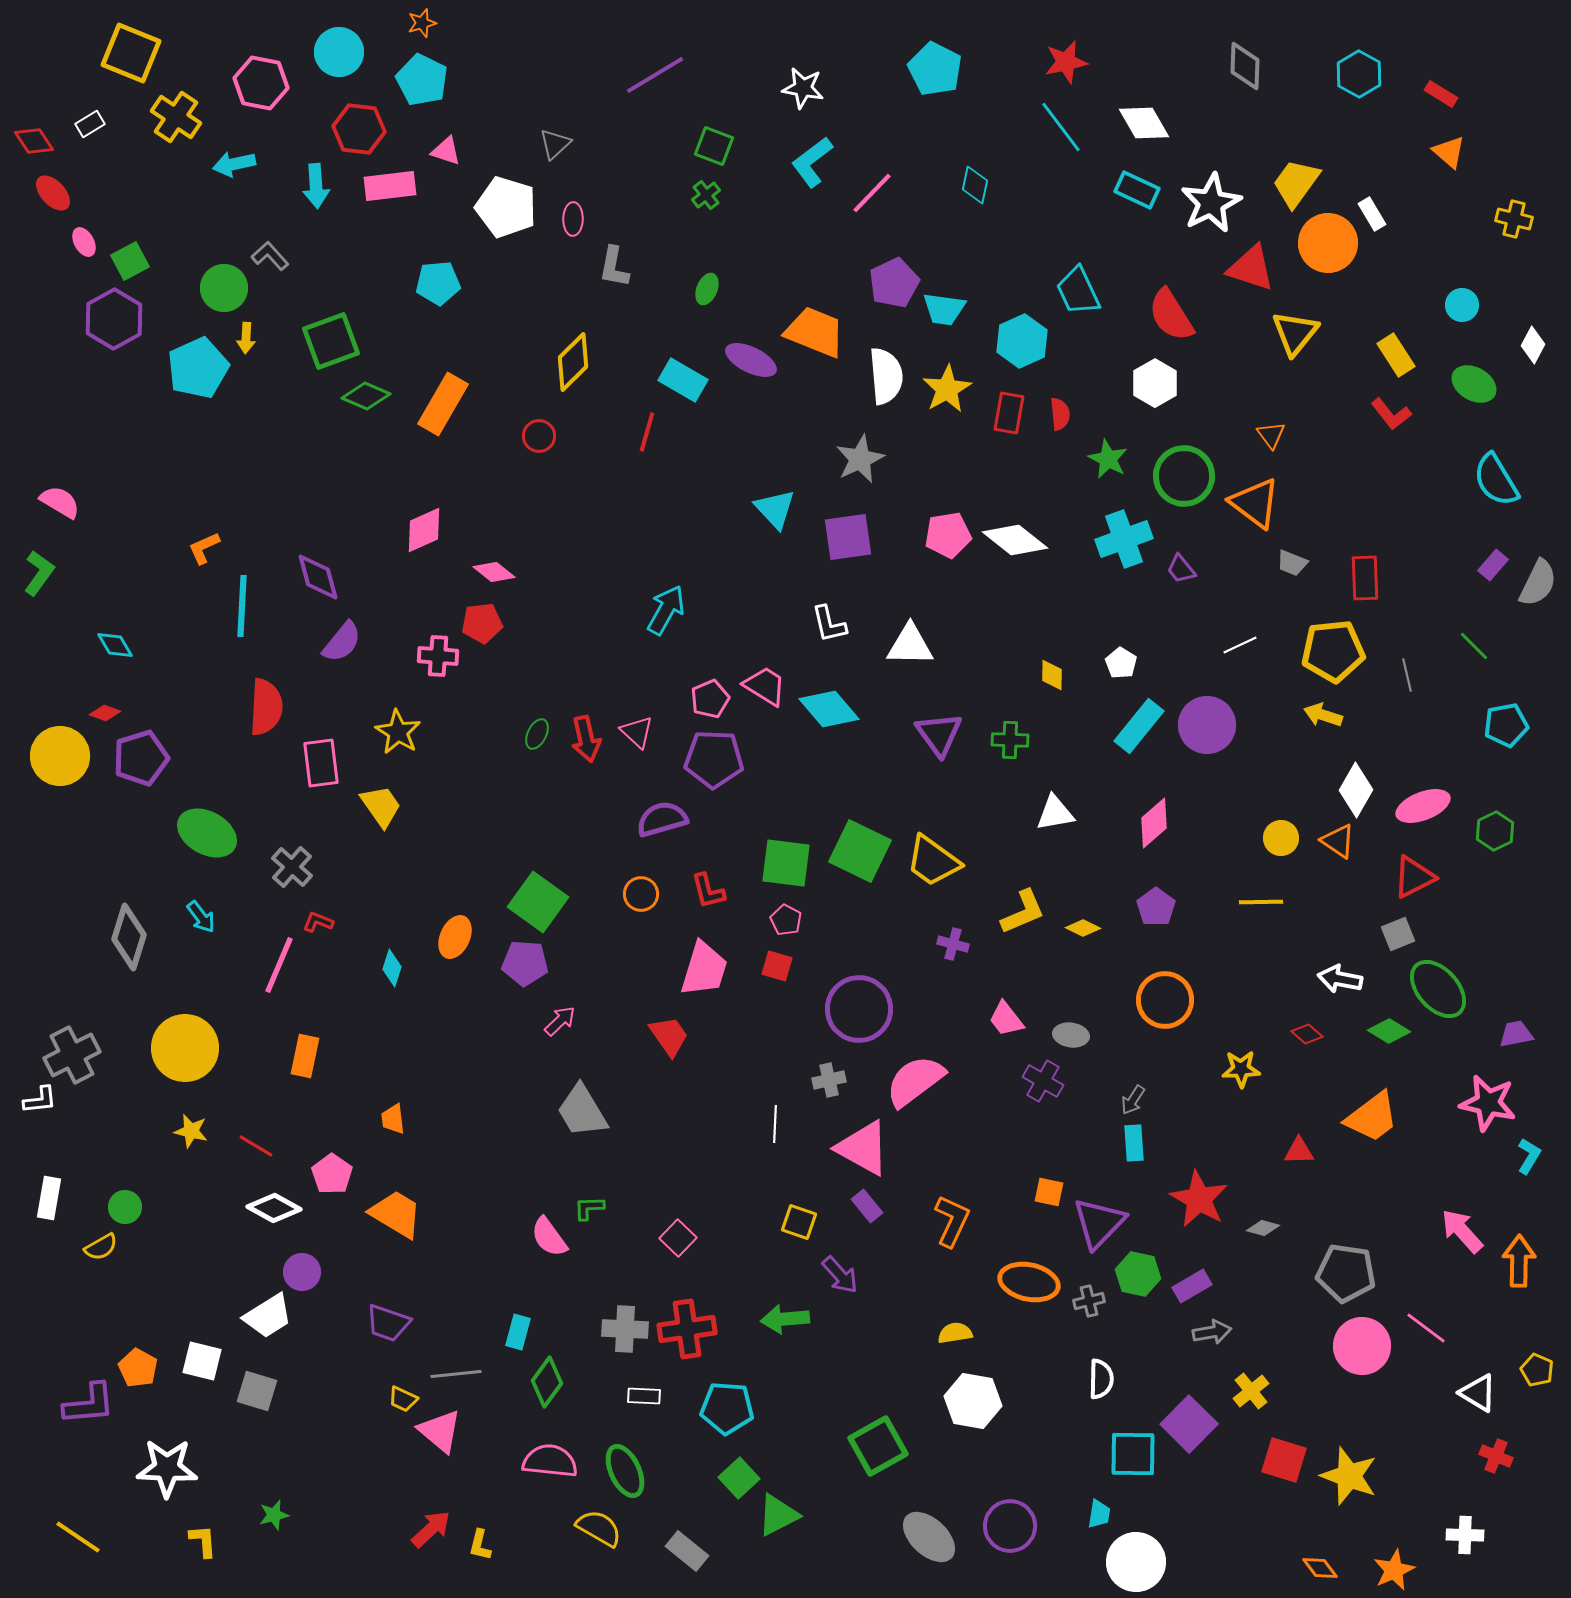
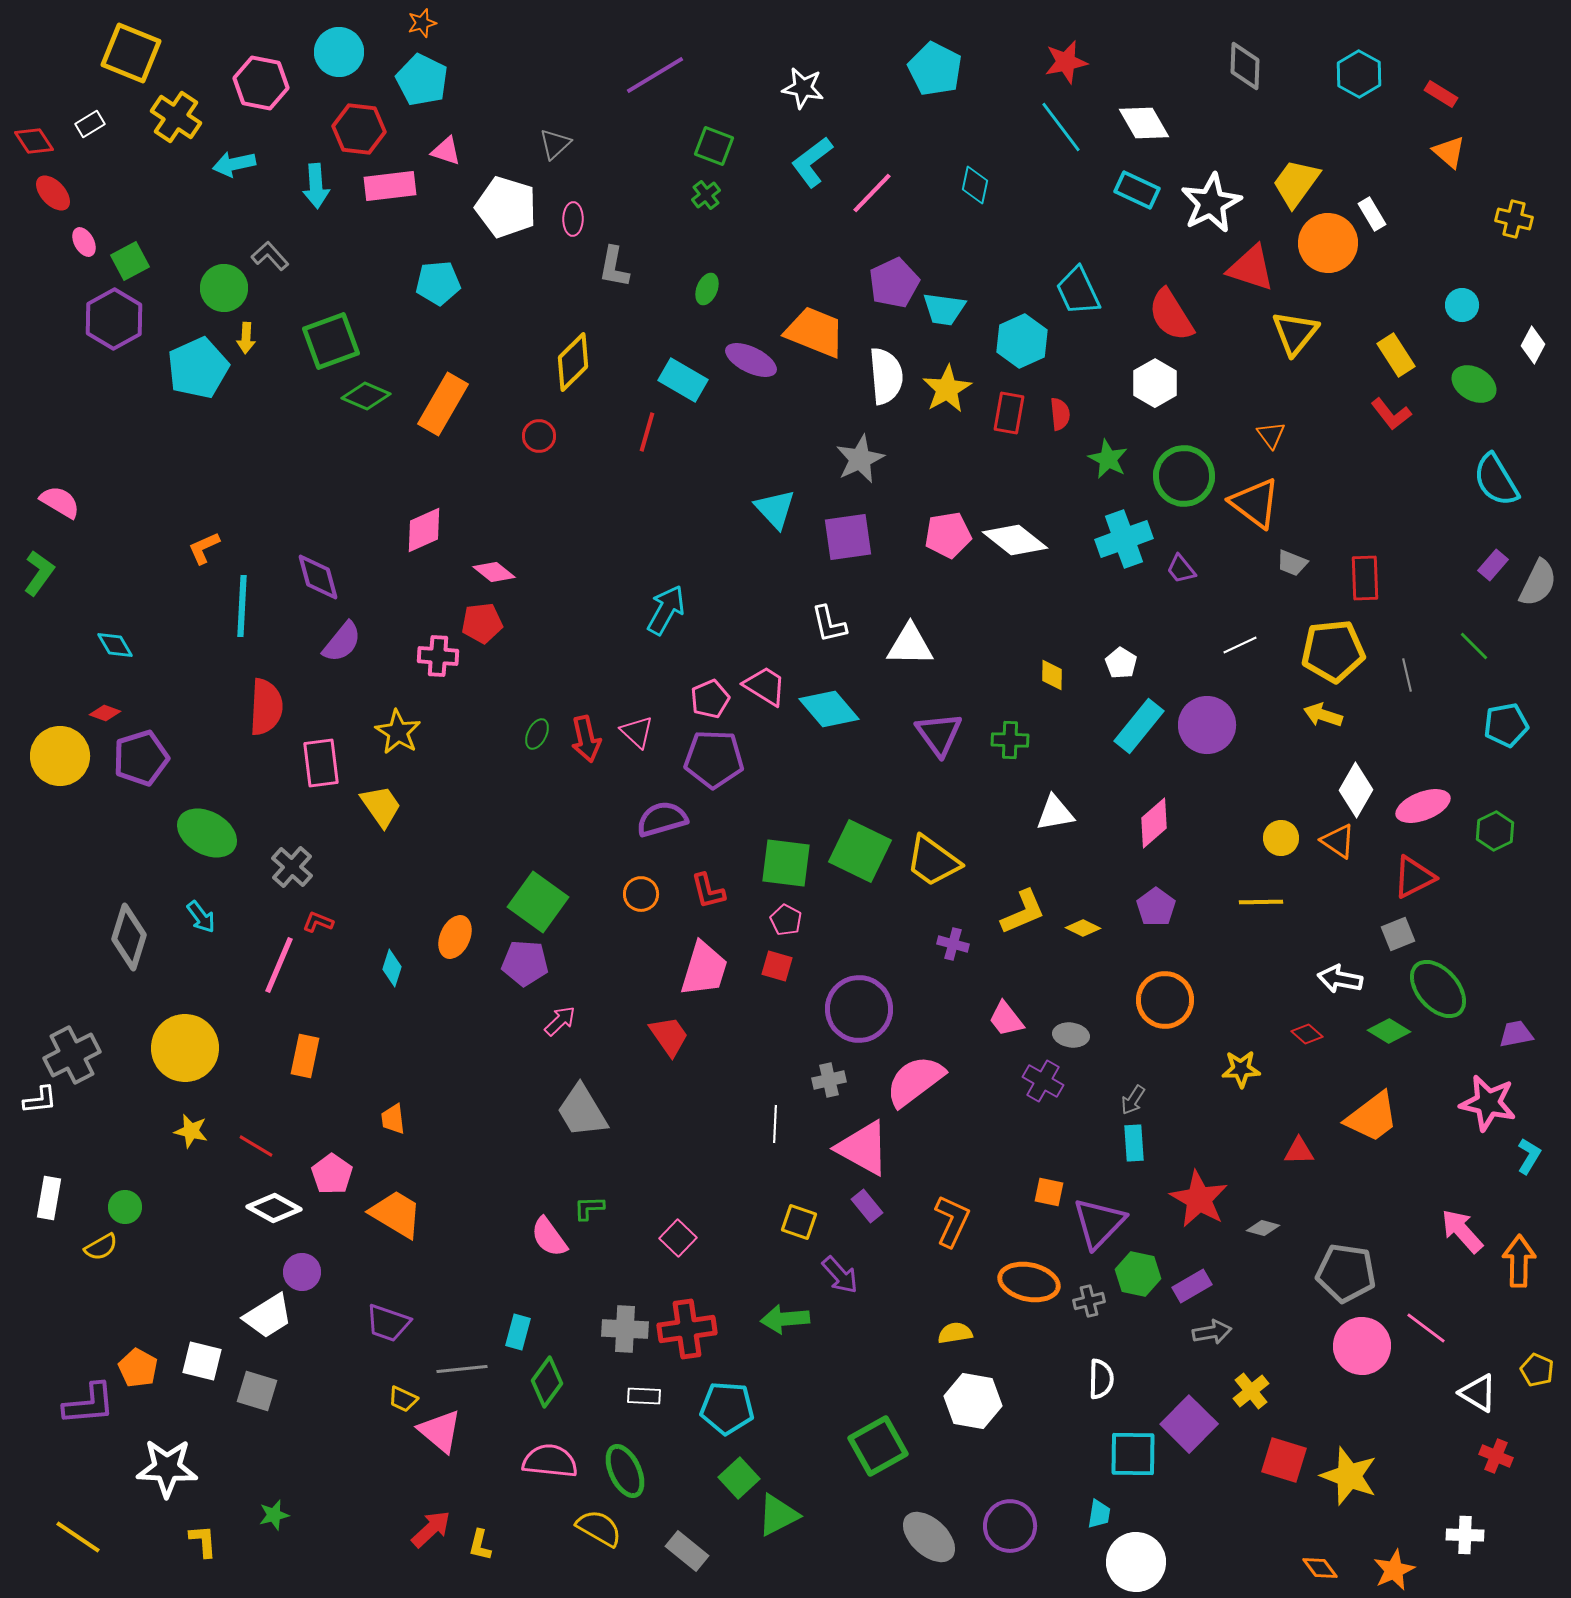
gray line at (456, 1374): moved 6 px right, 5 px up
